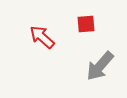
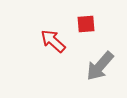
red arrow: moved 11 px right, 4 px down
